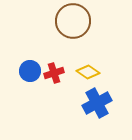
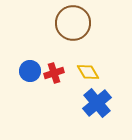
brown circle: moved 2 px down
yellow diamond: rotated 25 degrees clockwise
blue cross: rotated 12 degrees counterclockwise
